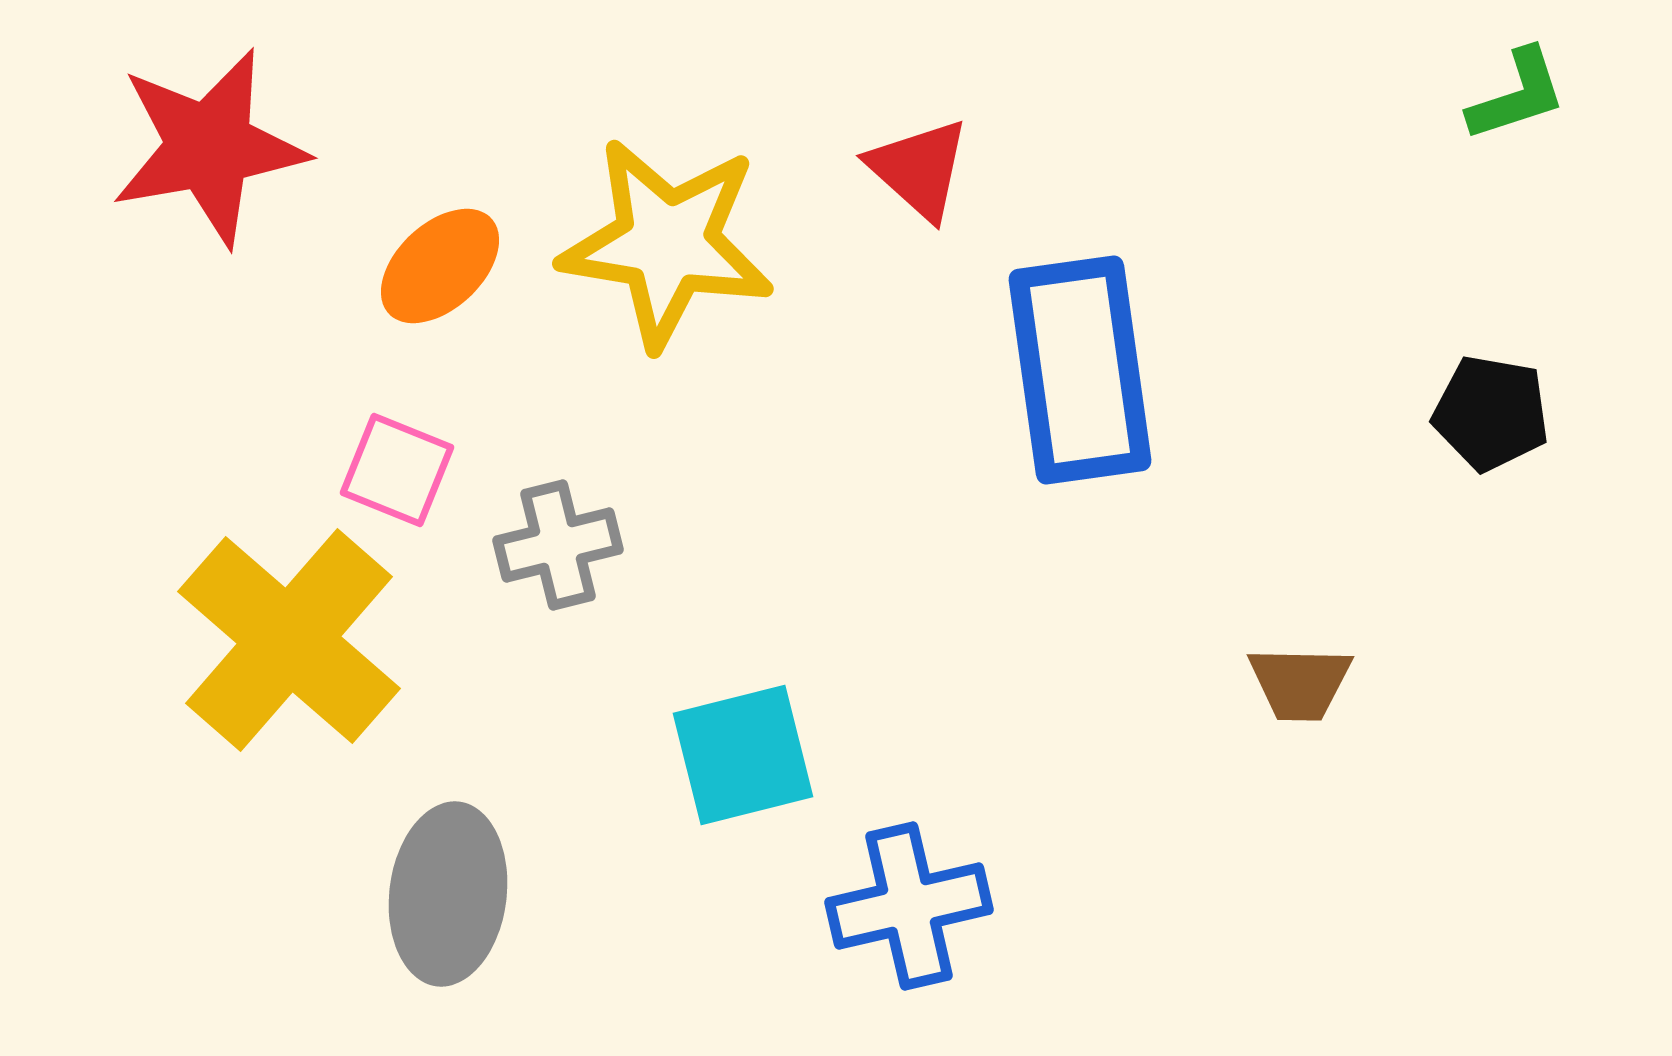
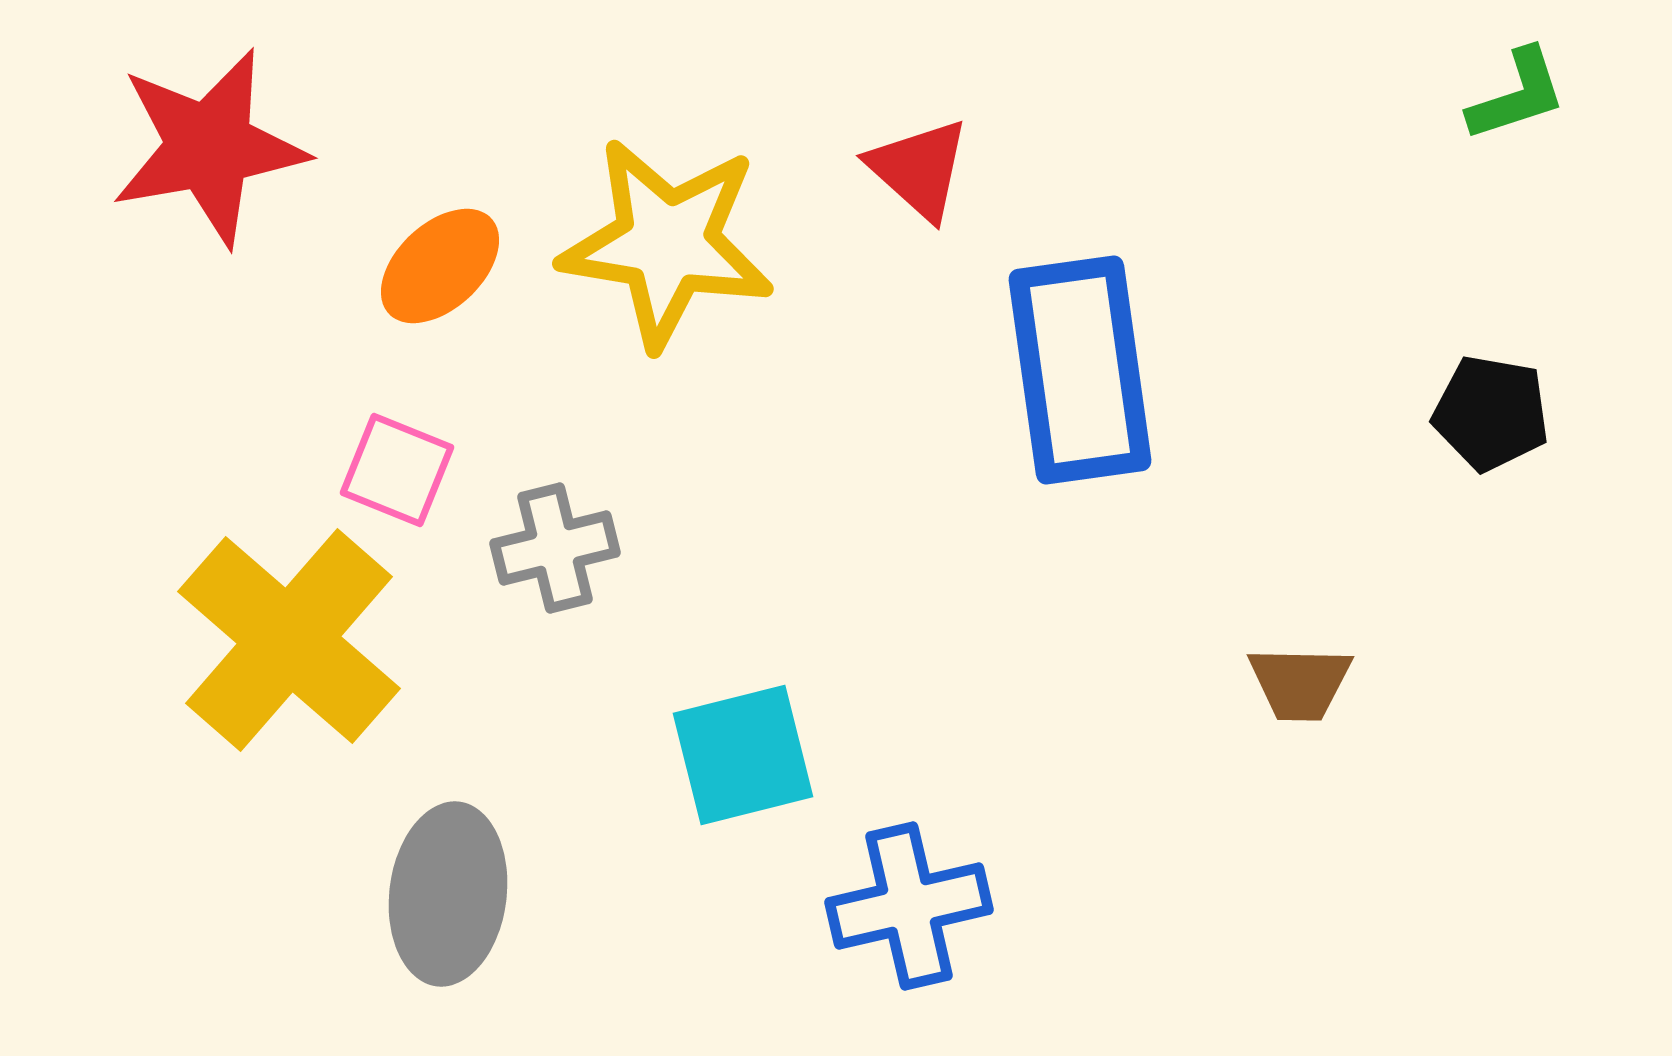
gray cross: moved 3 px left, 3 px down
